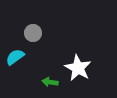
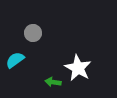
cyan semicircle: moved 3 px down
green arrow: moved 3 px right
